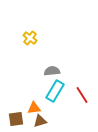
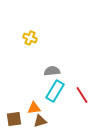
yellow cross: rotated 16 degrees counterclockwise
brown square: moved 2 px left
